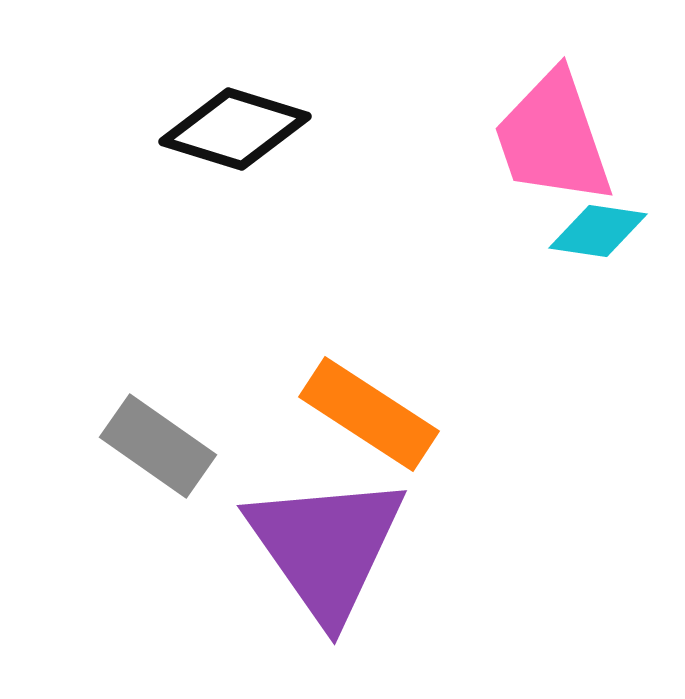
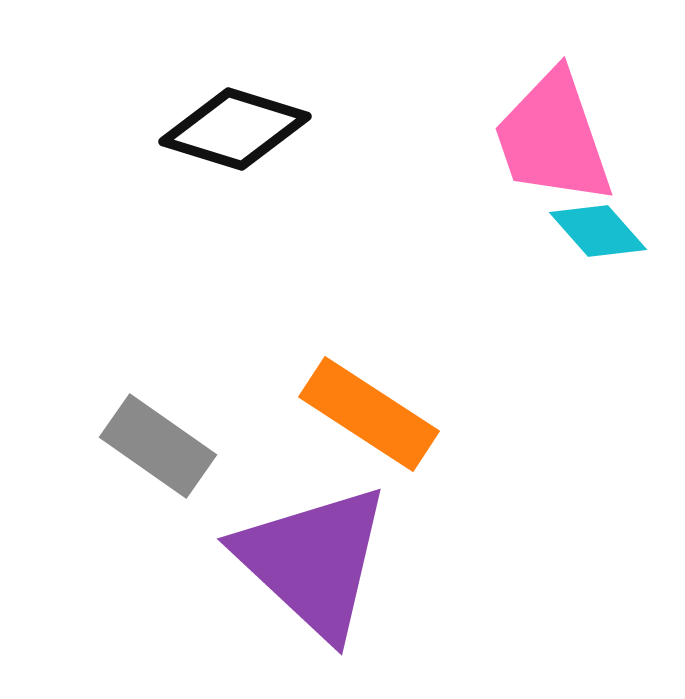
cyan diamond: rotated 40 degrees clockwise
purple triangle: moved 13 px left, 14 px down; rotated 12 degrees counterclockwise
